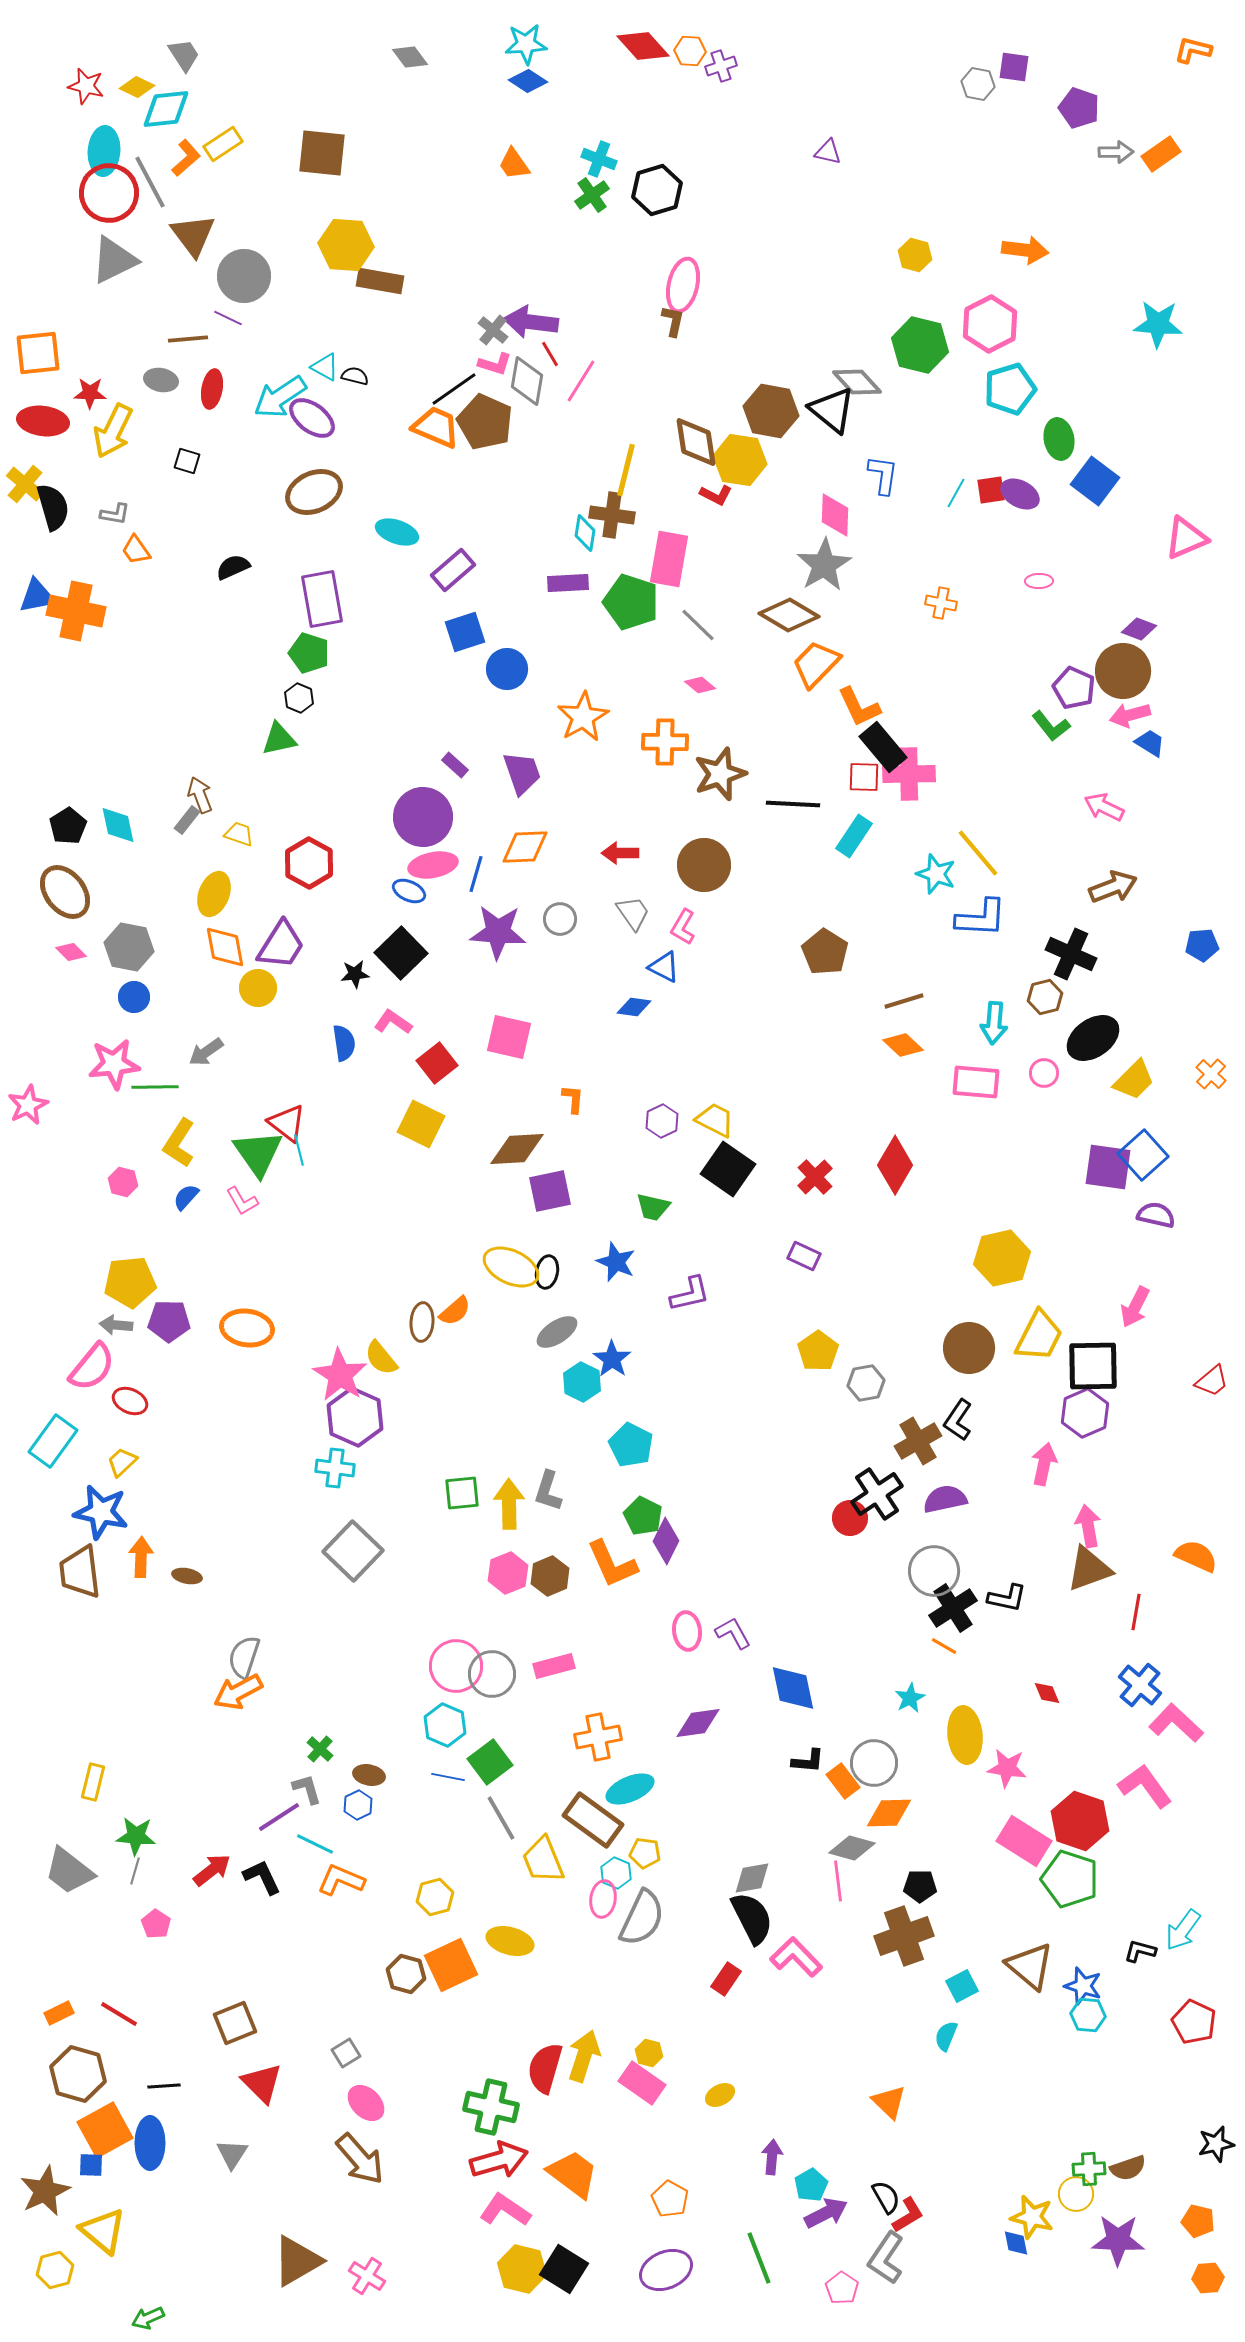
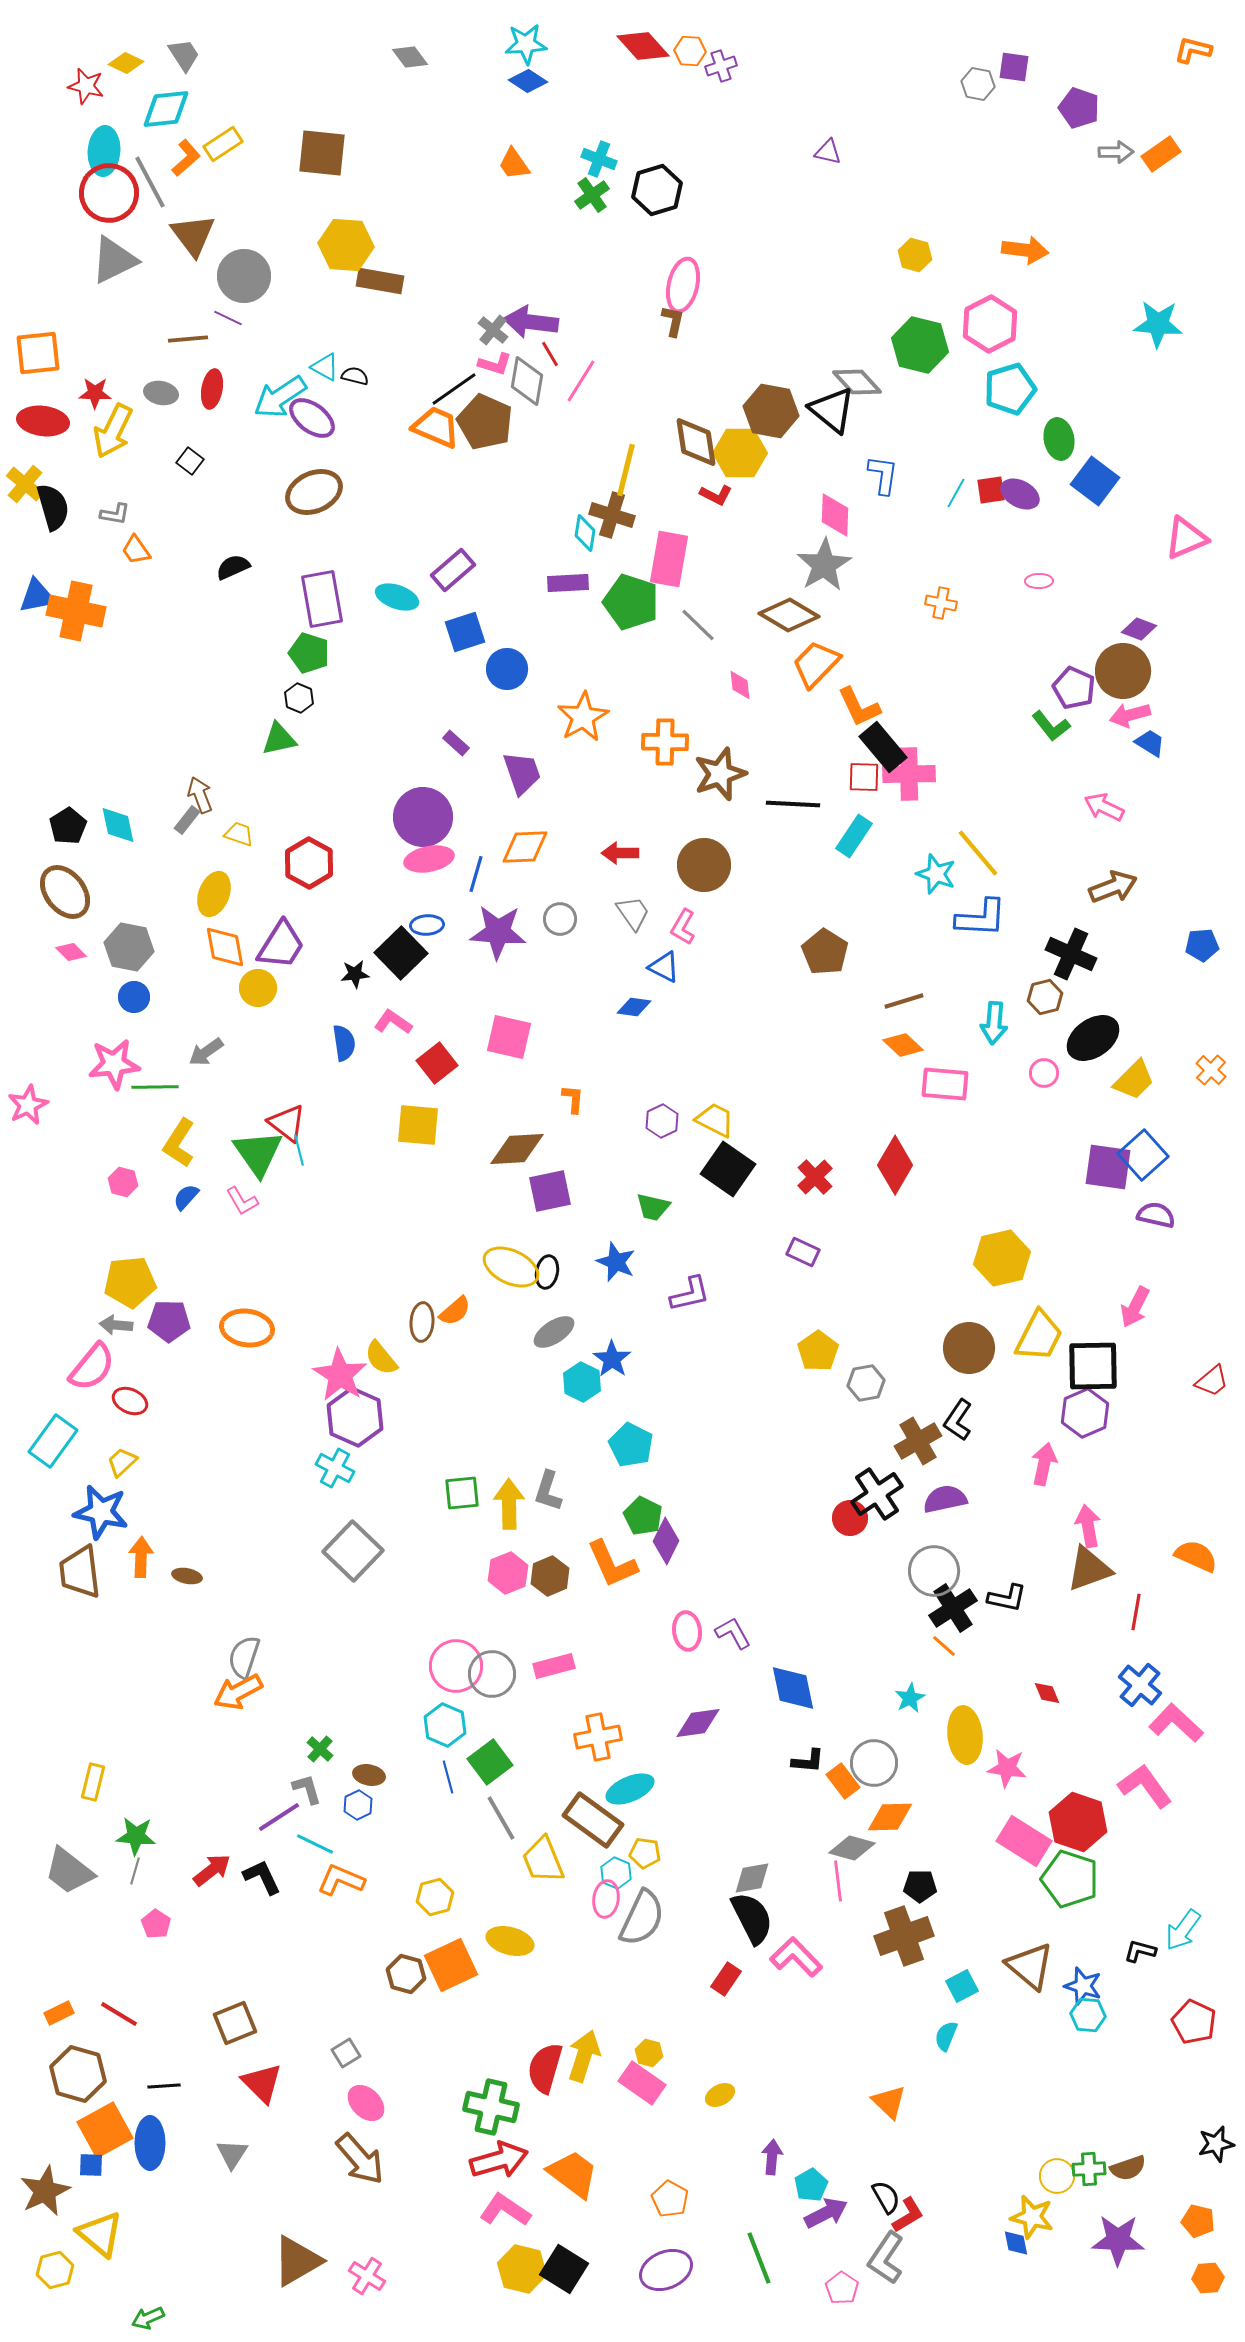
yellow diamond at (137, 87): moved 11 px left, 24 px up
gray ellipse at (161, 380): moved 13 px down
red star at (90, 393): moved 5 px right
yellow hexagon at (740, 460): moved 7 px up; rotated 9 degrees counterclockwise
black square at (187, 461): moved 3 px right; rotated 20 degrees clockwise
brown cross at (612, 515): rotated 9 degrees clockwise
cyan ellipse at (397, 532): moved 65 px down
pink diamond at (700, 685): moved 40 px right; rotated 44 degrees clockwise
purple rectangle at (455, 765): moved 1 px right, 22 px up
pink ellipse at (433, 865): moved 4 px left, 6 px up
blue ellipse at (409, 891): moved 18 px right, 34 px down; rotated 28 degrees counterclockwise
orange cross at (1211, 1074): moved 4 px up
pink rectangle at (976, 1082): moved 31 px left, 2 px down
yellow square at (421, 1124): moved 3 px left, 1 px down; rotated 21 degrees counterclockwise
purple rectangle at (804, 1256): moved 1 px left, 4 px up
gray ellipse at (557, 1332): moved 3 px left
cyan cross at (335, 1468): rotated 21 degrees clockwise
orange line at (944, 1646): rotated 12 degrees clockwise
blue line at (448, 1777): rotated 64 degrees clockwise
orange diamond at (889, 1813): moved 1 px right, 4 px down
red hexagon at (1080, 1821): moved 2 px left, 1 px down
pink ellipse at (603, 1899): moved 3 px right
yellow circle at (1076, 2194): moved 19 px left, 18 px up
yellow triangle at (103, 2231): moved 3 px left, 3 px down
